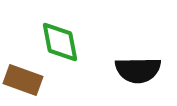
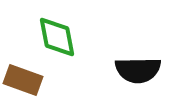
green diamond: moved 3 px left, 5 px up
